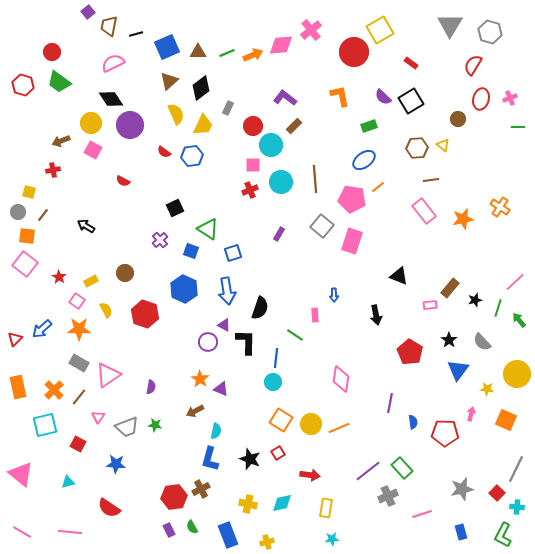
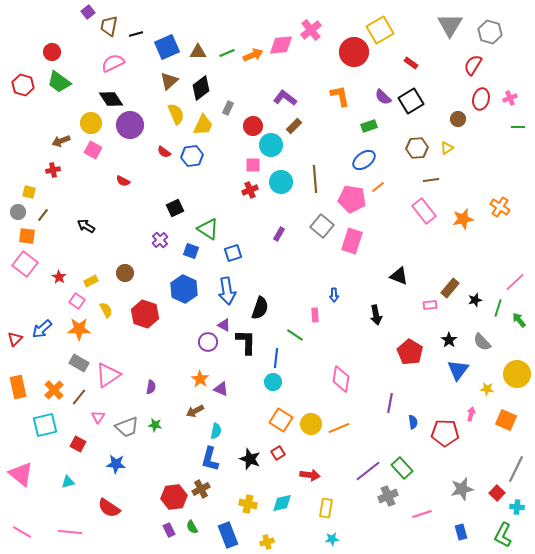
yellow triangle at (443, 145): moved 4 px right, 3 px down; rotated 48 degrees clockwise
